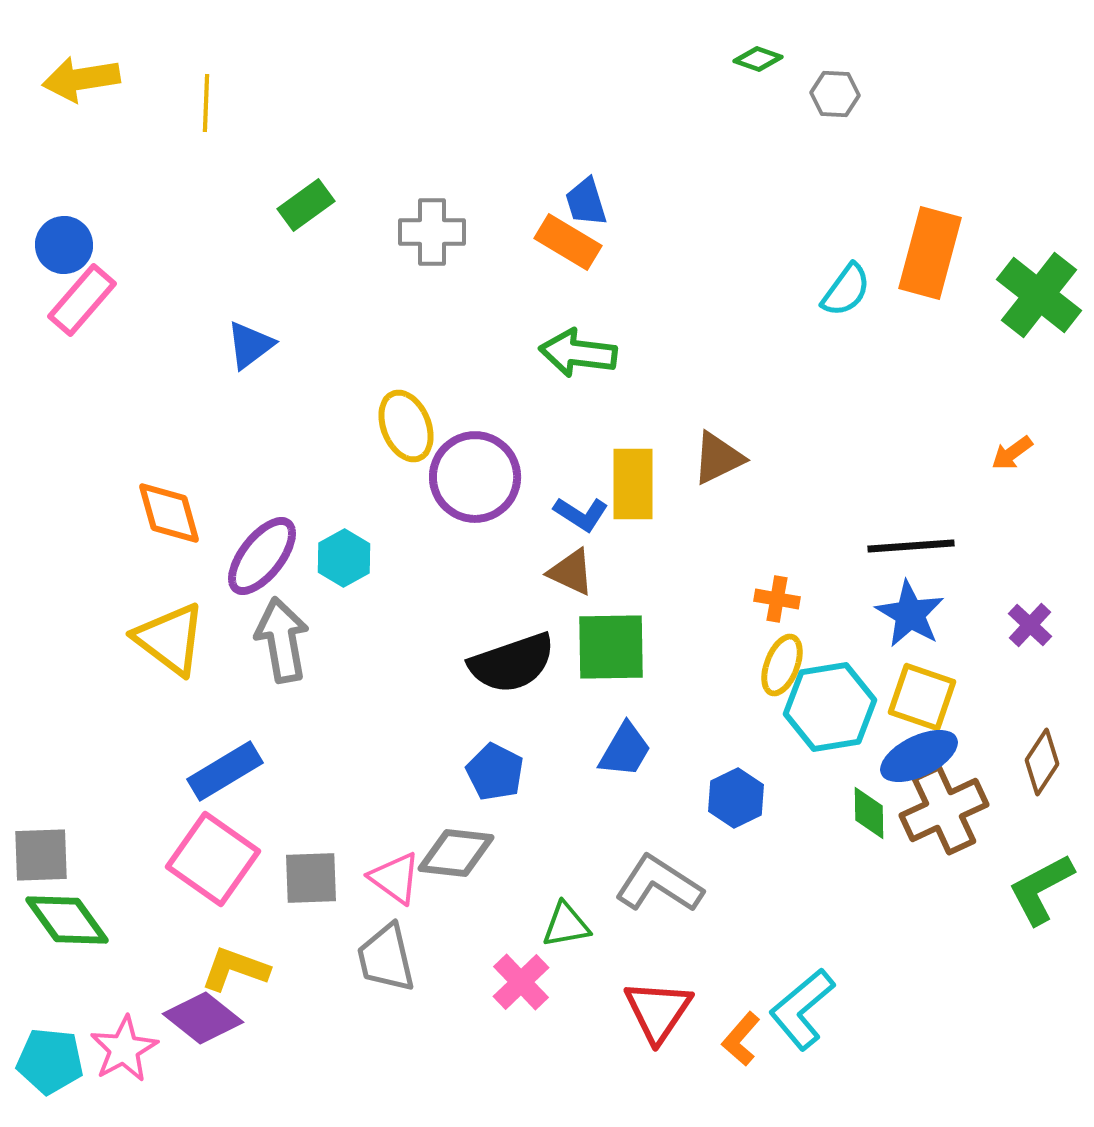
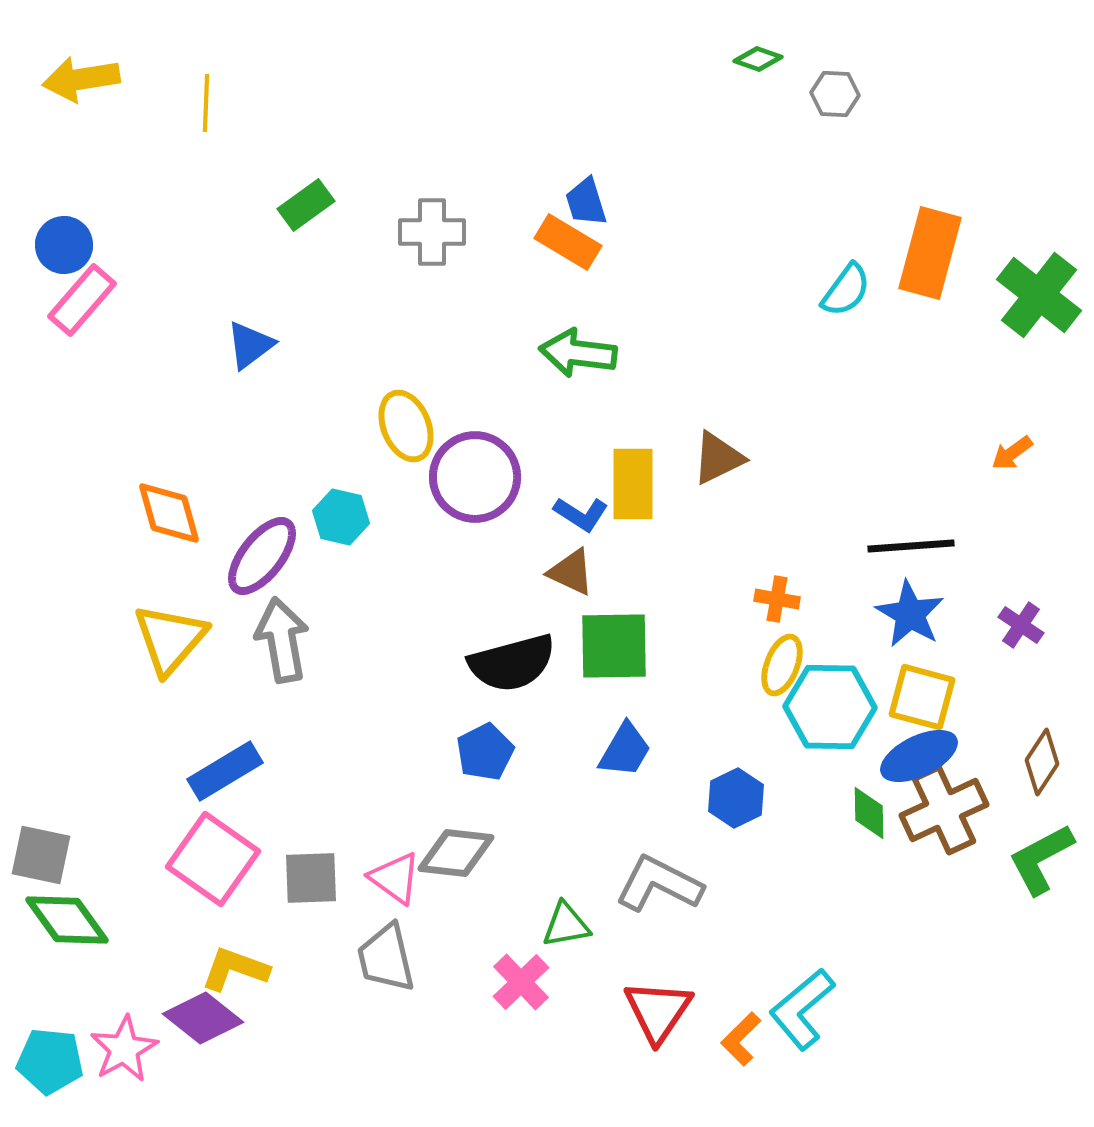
cyan hexagon at (344, 558): moved 3 px left, 41 px up; rotated 18 degrees counterclockwise
purple cross at (1030, 625): moved 9 px left; rotated 9 degrees counterclockwise
yellow triangle at (170, 639): rotated 34 degrees clockwise
green square at (611, 647): moved 3 px right, 1 px up
black semicircle at (512, 663): rotated 4 degrees clockwise
yellow square at (922, 697): rotated 4 degrees counterclockwise
cyan hexagon at (830, 707): rotated 10 degrees clockwise
blue pentagon at (495, 772): moved 10 px left, 20 px up; rotated 18 degrees clockwise
gray square at (41, 855): rotated 14 degrees clockwise
gray L-shape at (659, 884): rotated 6 degrees counterclockwise
green L-shape at (1041, 889): moved 30 px up
orange L-shape at (741, 1039): rotated 4 degrees clockwise
